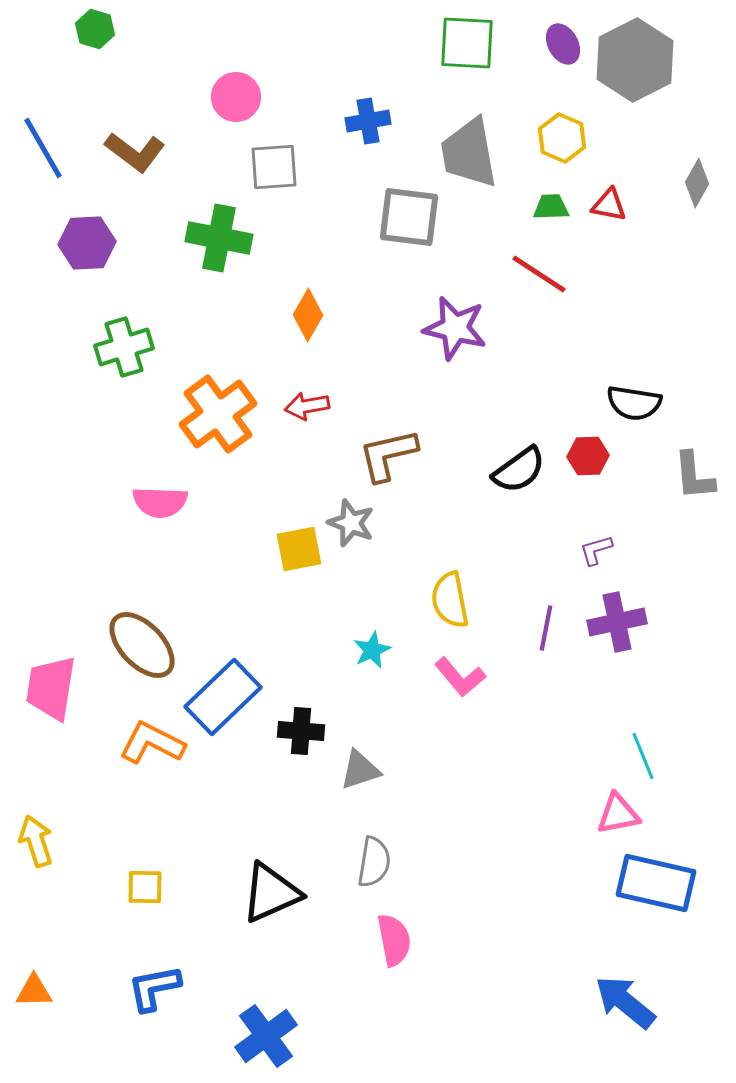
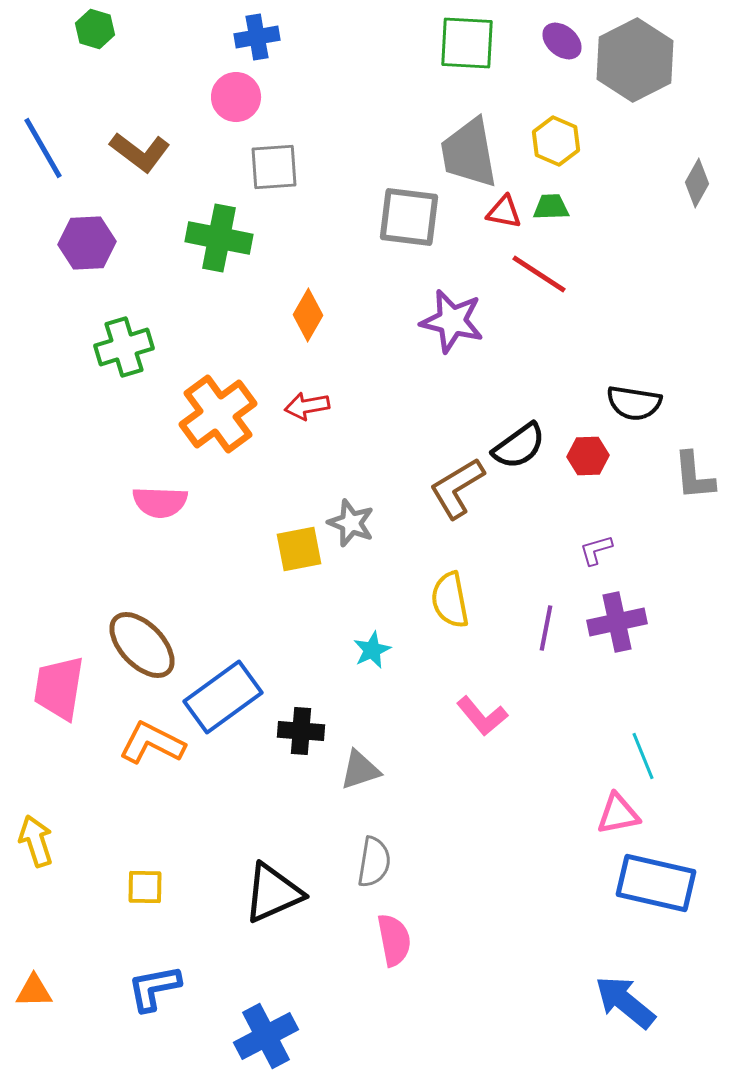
purple ellipse at (563, 44): moved 1 px left, 3 px up; rotated 21 degrees counterclockwise
blue cross at (368, 121): moved 111 px left, 84 px up
yellow hexagon at (562, 138): moved 6 px left, 3 px down
brown L-shape at (135, 152): moved 5 px right
red triangle at (609, 205): moved 105 px left, 7 px down
purple star at (455, 328): moved 3 px left, 7 px up
brown L-shape at (388, 455): moved 69 px right, 33 px down; rotated 18 degrees counterclockwise
black semicircle at (519, 470): moved 24 px up
pink L-shape at (460, 677): moved 22 px right, 39 px down
pink trapezoid at (51, 688): moved 8 px right
blue rectangle at (223, 697): rotated 8 degrees clockwise
black triangle at (271, 893): moved 2 px right
blue cross at (266, 1036): rotated 8 degrees clockwise
